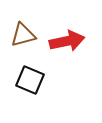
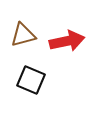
black square: moved 1 px right
